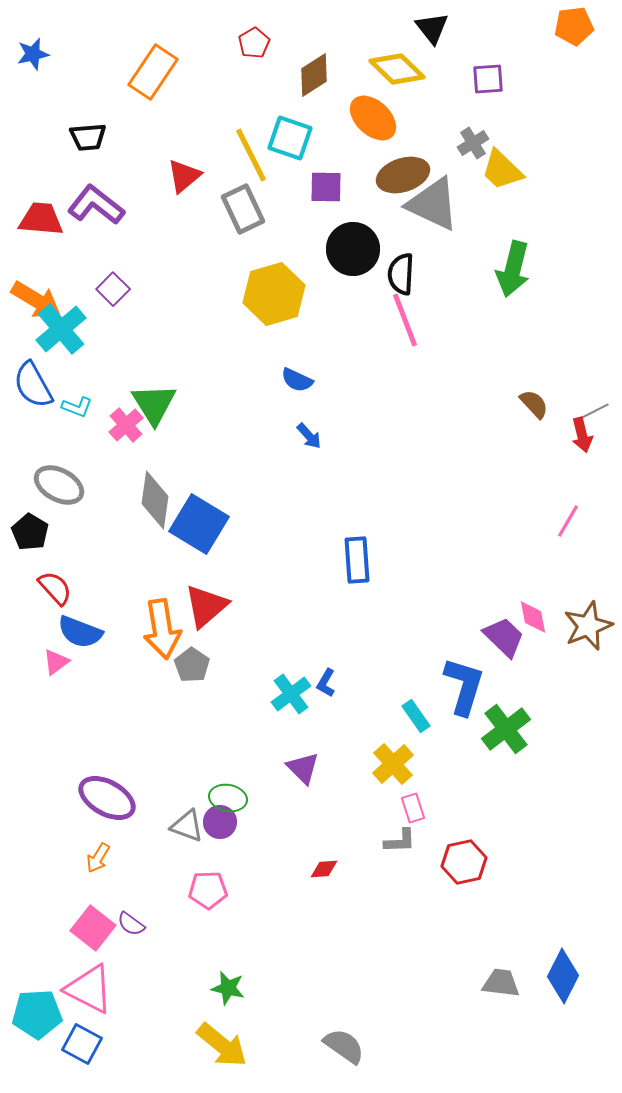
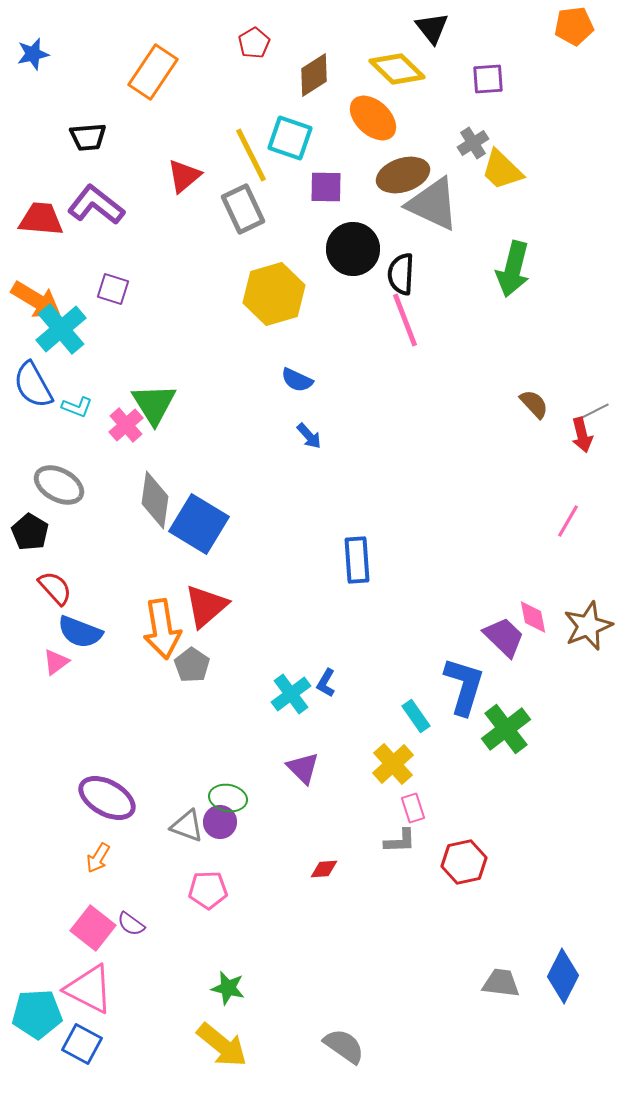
purple square at (113, 289): rotated 28 degrees counterclockwise
